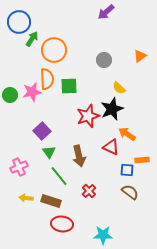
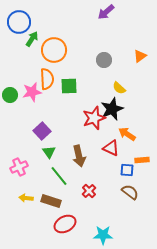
red star: moved 6 px right, 2 px down
red triangle: moved 1 px down
red ellipse: moved 3 px right; rotated 35 degrees counterclockwise
